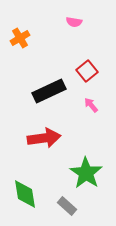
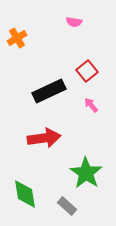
orange cross: moved 3 px left
